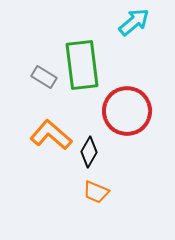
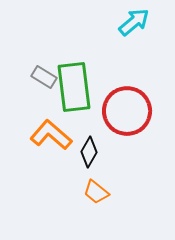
green rectangle: moved 8 px left, 22 px down
orange trapezoid: rotated 16 degrees clockwise
